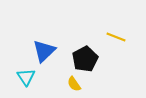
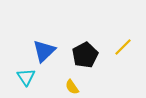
yellow line: moved 7 px right, 10 px down; rotated 66 degrees counterclockwise
black pentagon: moved 4 px up
yellow semicircle: moved 2 px left, 3 px down
